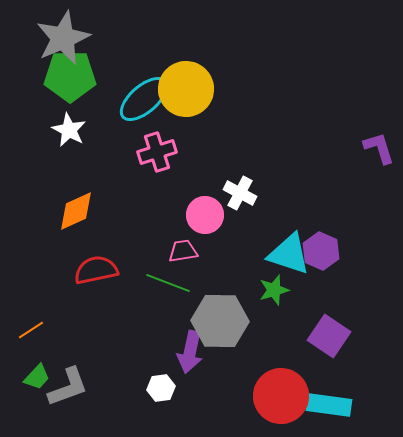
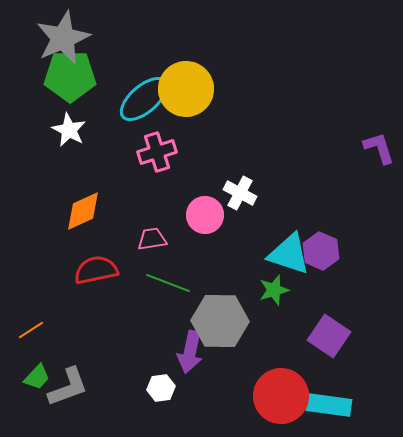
orange diamond: moved 7 px right
pink trapezoid: moved 31 px left, 12 px up
